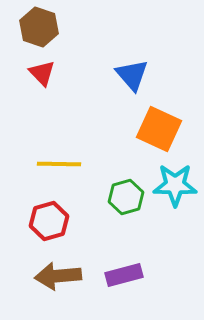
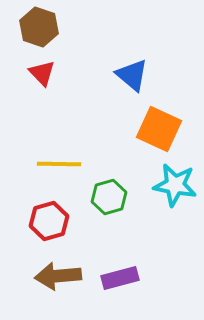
blue triangle: rotated 9 degrees counterclockwise
cyan star: rotated 9 degrees clockwise
green hexagon: moved 17 px left
purple rectangle: moved 4 px left, 3 px down
